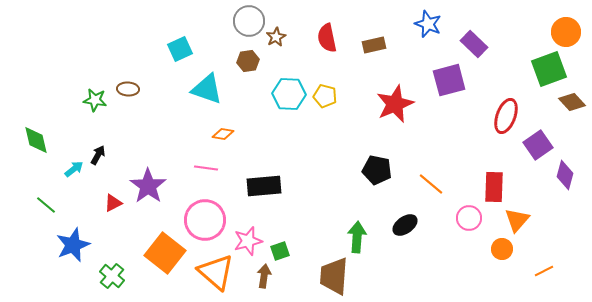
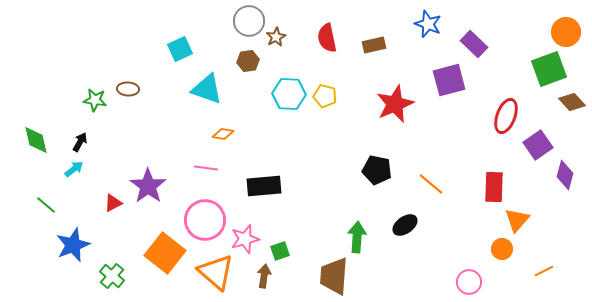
black arrow at (98, 155): moved 18 px left, 13 px up
pink circle at (469, 218): moved 64 px down
pink star at (248, 241): moved 3 px left, 2 px up
